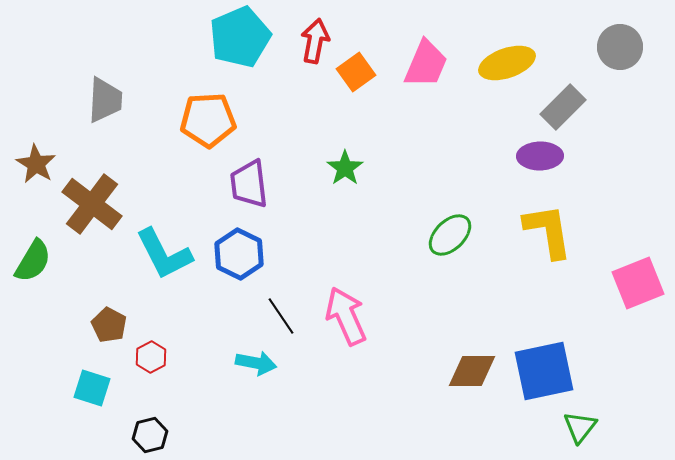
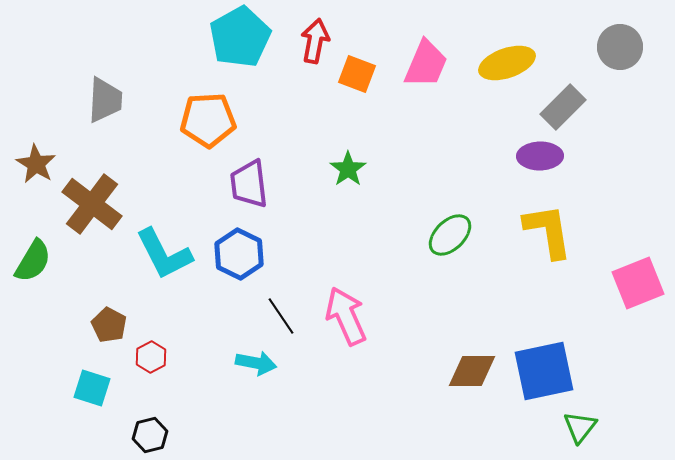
cyan pentagon: rotated 6 degrees counterclockwise
orange square: moved 1 px right, 2 px down; rotated 33 degrees counterclockwise
green star: moved 3 px right, 1 px down
